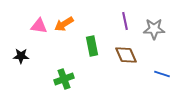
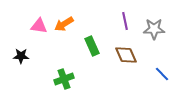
green rectangle: rotated 12 degrees counterclockwise
blue line: rotated 28 degrees clockwise
